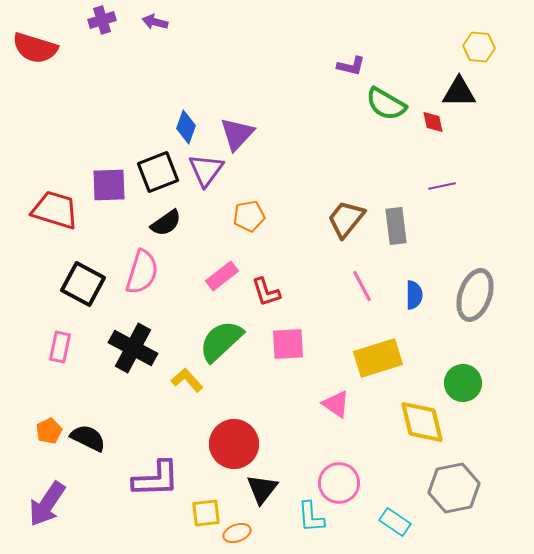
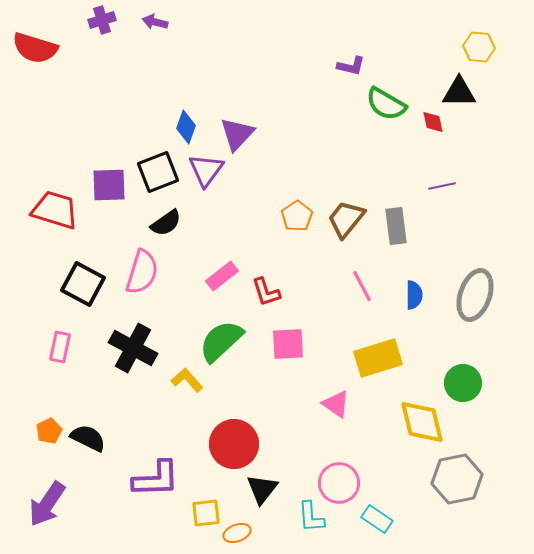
orange pentagon at (249, 216): moved 48 px right; rotated 24 degrees counterclockwise
gray hexagon at (454, 488): moved 3 px right, 9 px up
cyan rectangle at (395, 522): moved 18 px left, 3 px up
